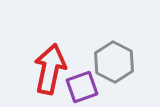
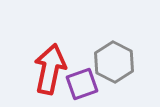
purple square: moved 3 px up
